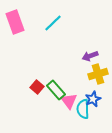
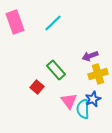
green rectangle: moved 20 px up
